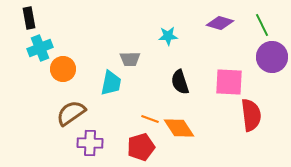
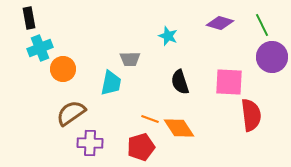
cyan star: rotated 24 degrees clockwise
